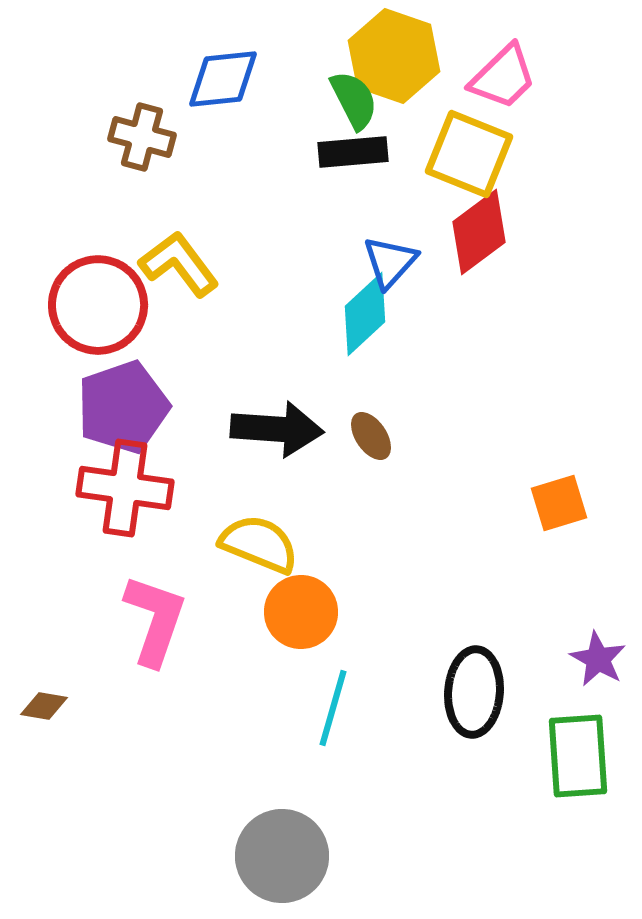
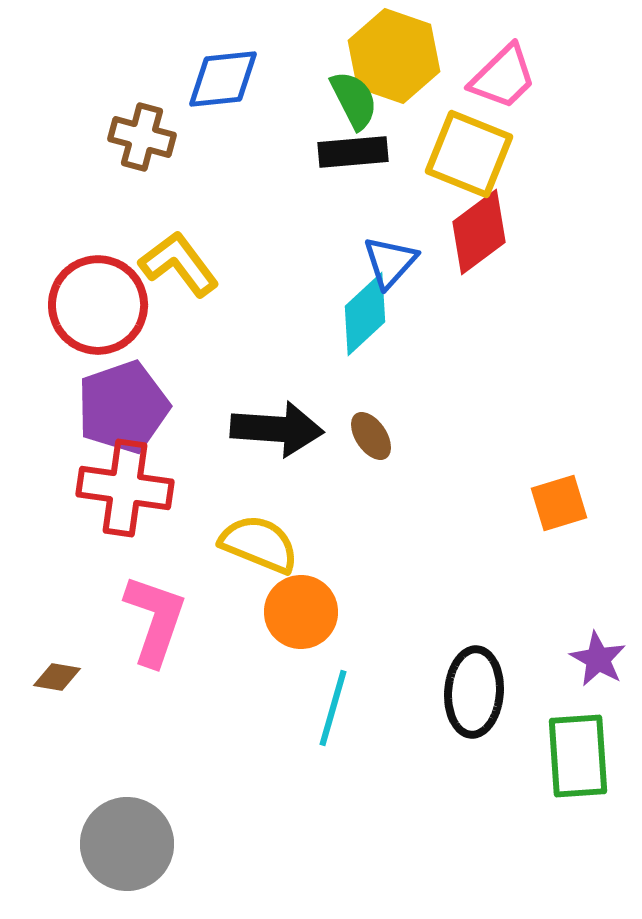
brown diamond: moved 13 px right, 29 px up
gray circle: moved 155 px left, 12 px up
